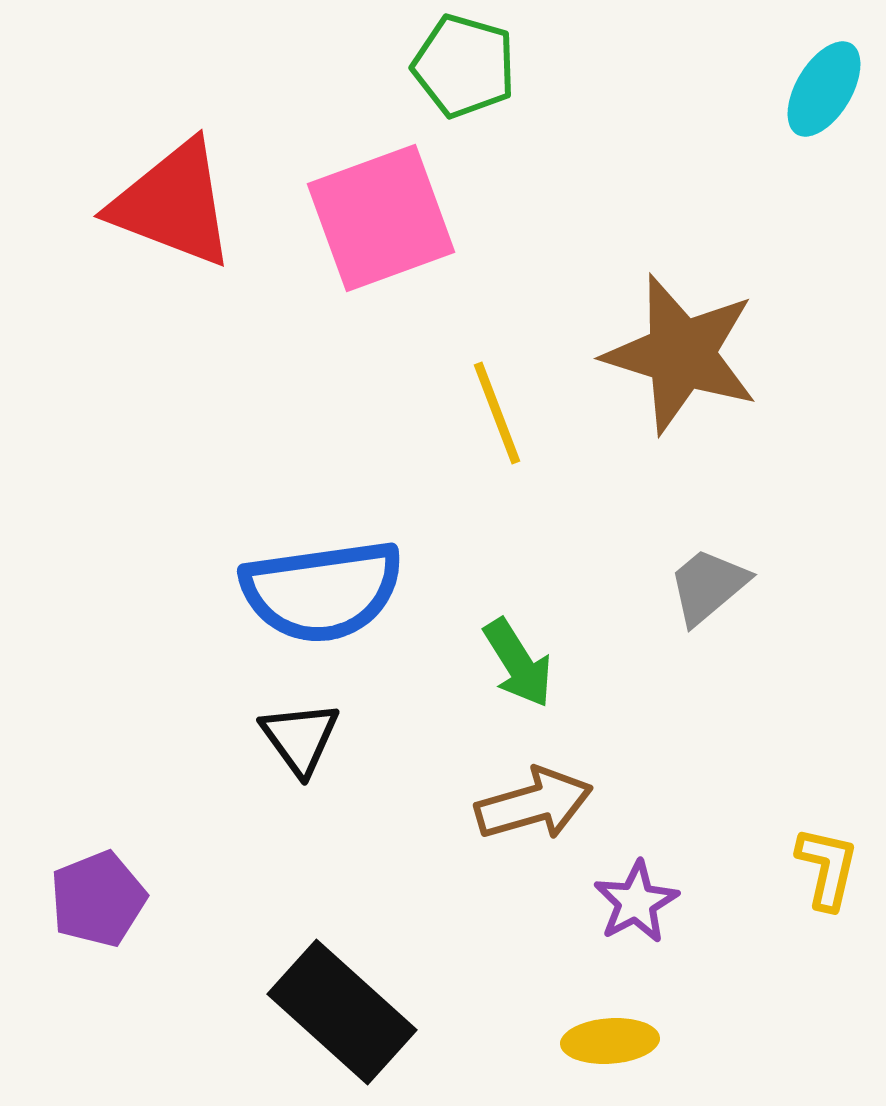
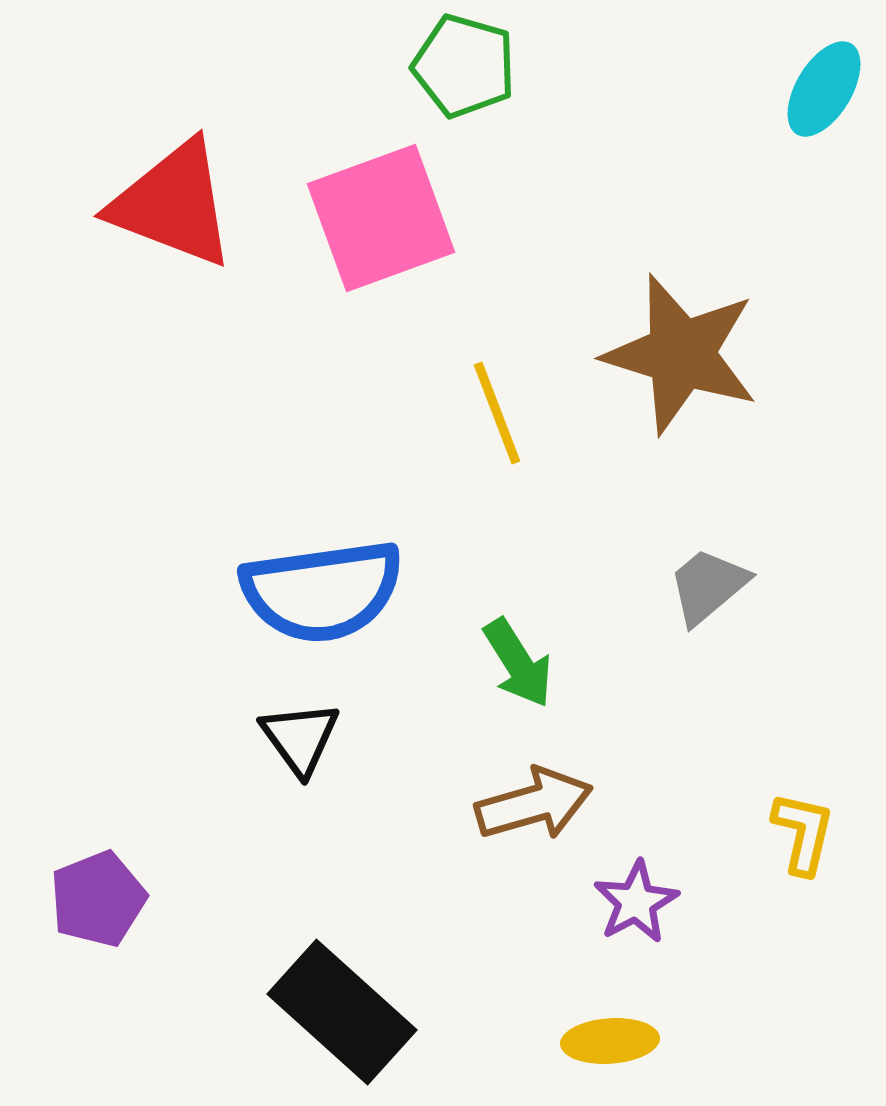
yellow L-shape: moved 24 px left, 35 px up
